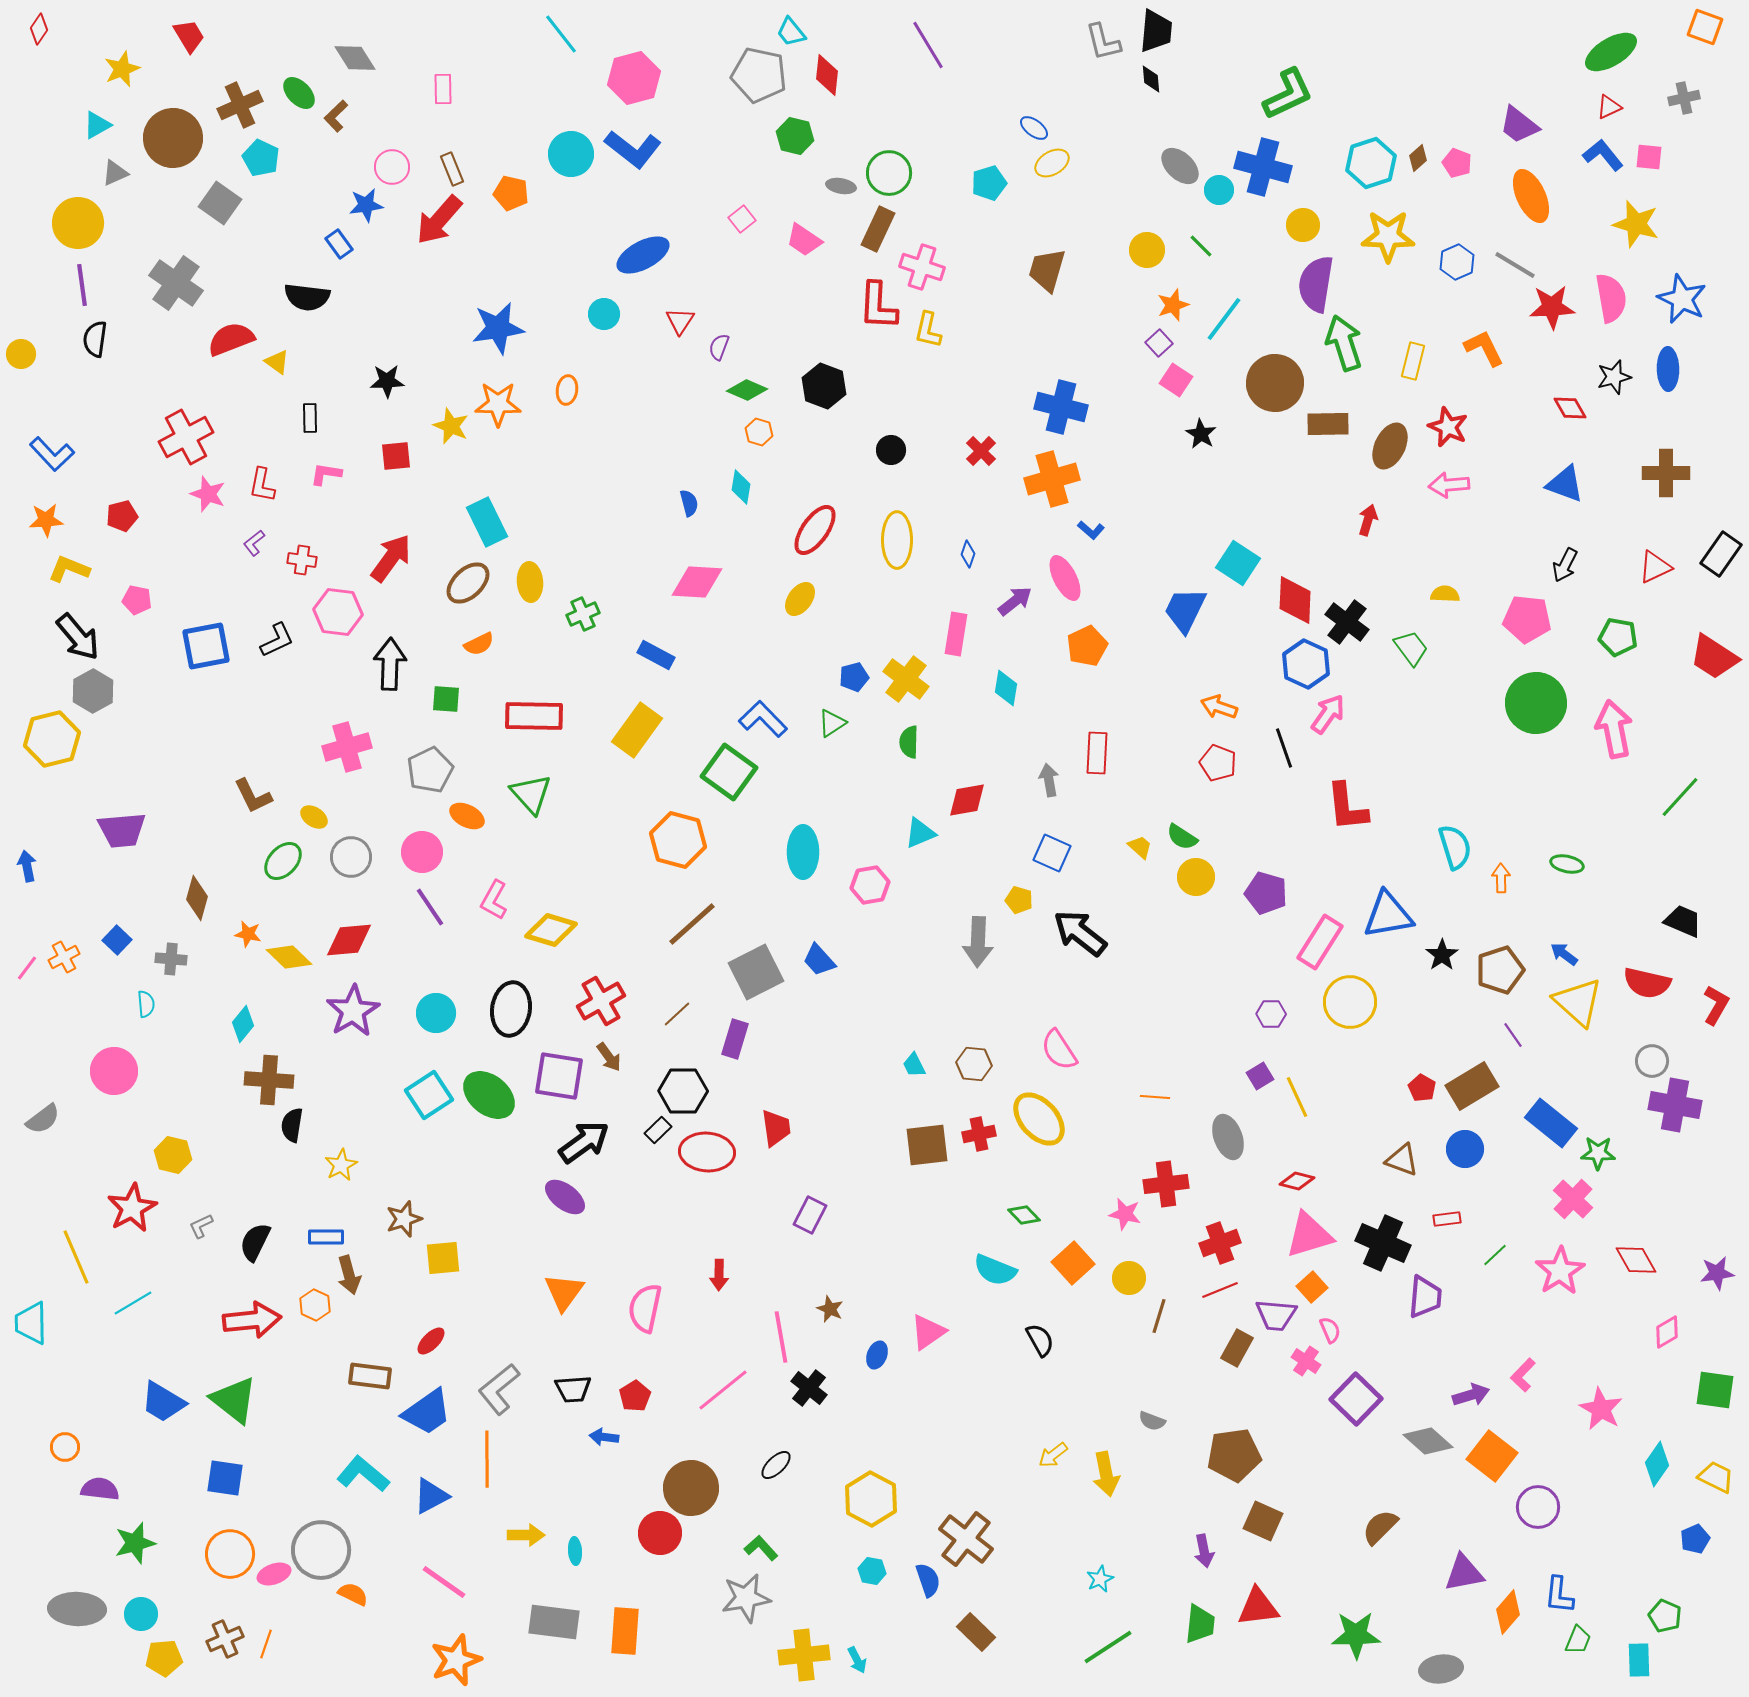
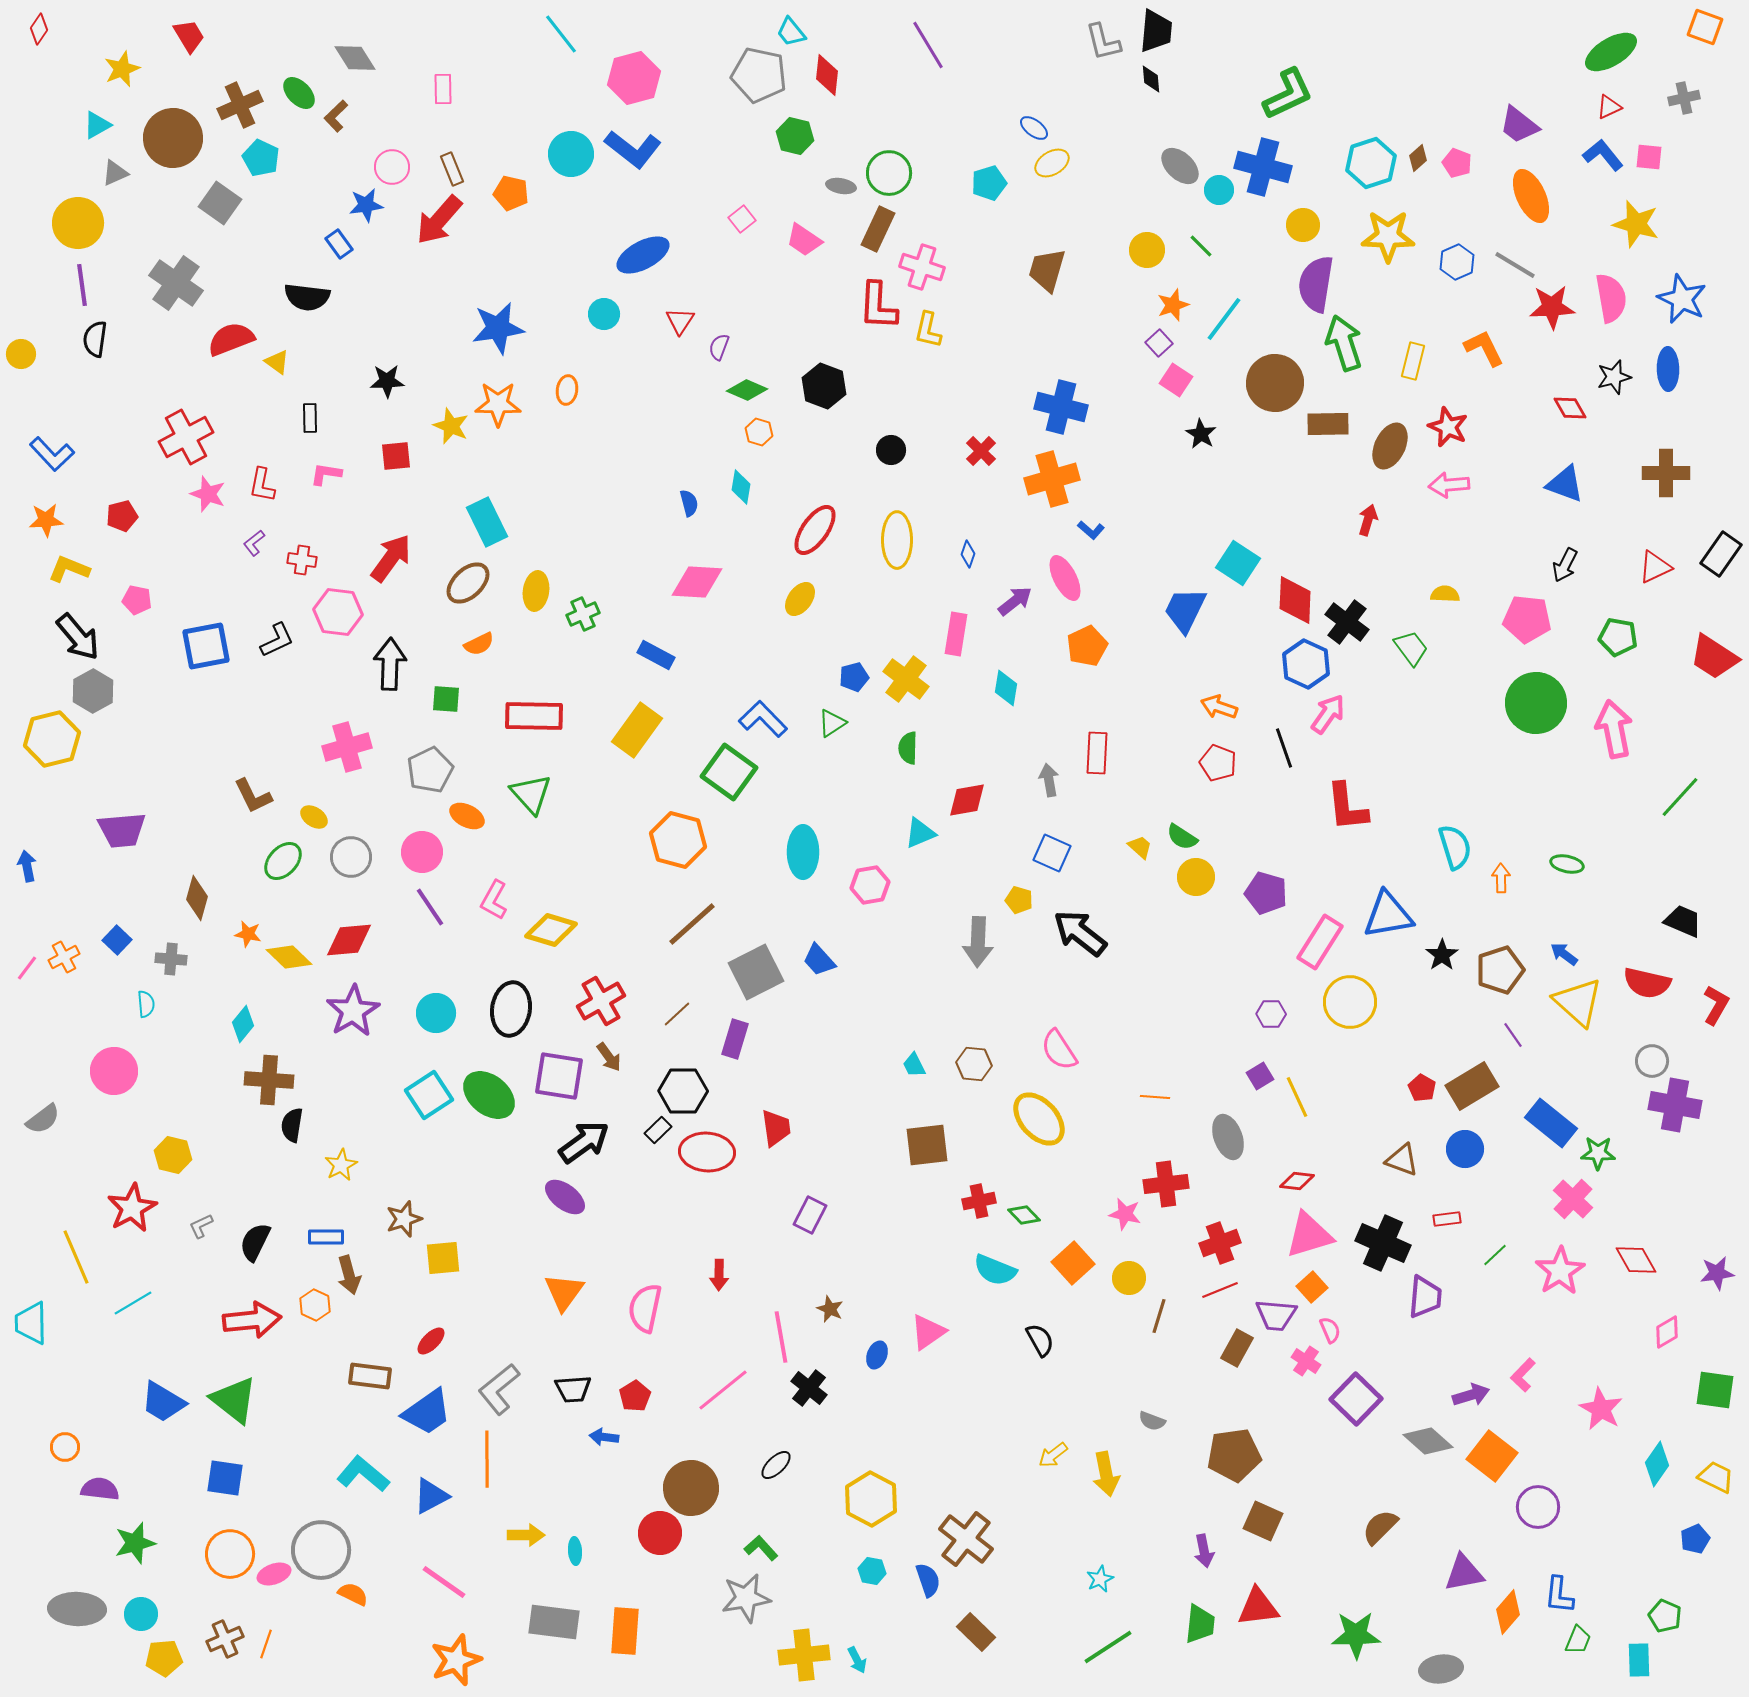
yellow ellipse at (530, 582): moved 6 px right, 9 px down; rotated 12 degrees clockwise
green semicircle at (909, 742): moved 1 px left, 6 px down
red cross at (979, 1134): moved 67 px down
red diamond at (1297, 1181): rotated 8 degrees counterclockwise
